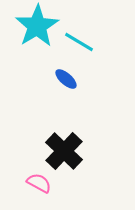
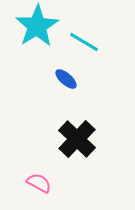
cyan line: moved 5 px right
black cross: moved 13 px right, 12 px up
